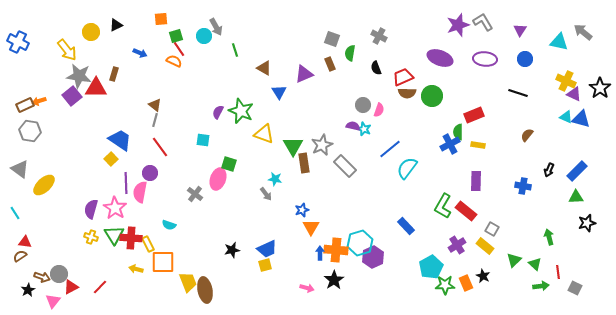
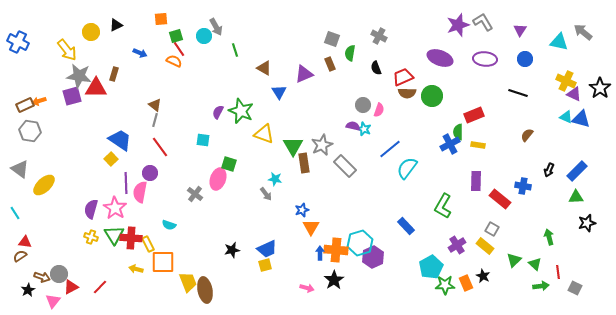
purple square at (72, 96): rotated 24 degrees clockwise
red rectangle at (466, 211): moved 34 px right, 12 px up
